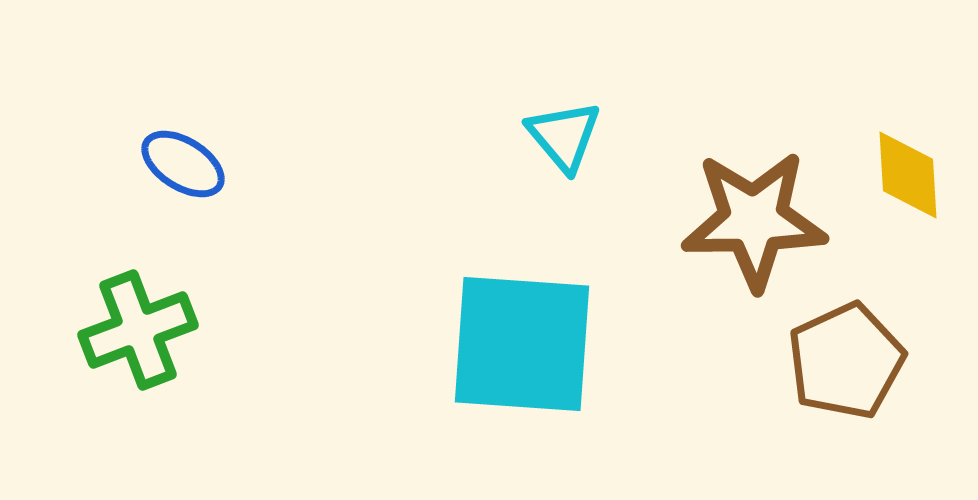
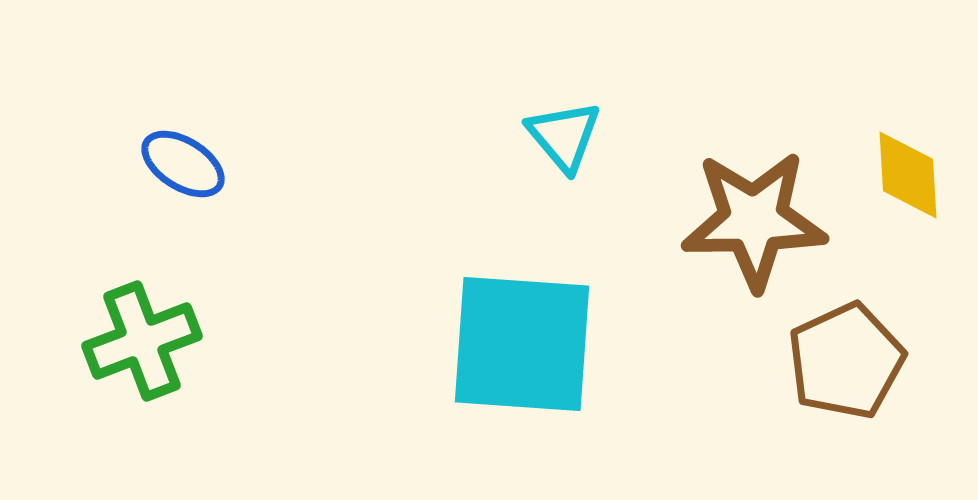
green cross: moved 4 px right, 11 px down
